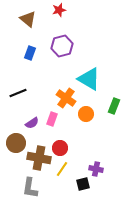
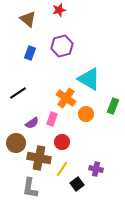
black line: rotated 12 degrees counterclockwise
green rectangle: moved 1 px left
red circle: moved 2 px right, 6 px up
black square: moved 6 px left; rotated 24 degrees counterclockwise
